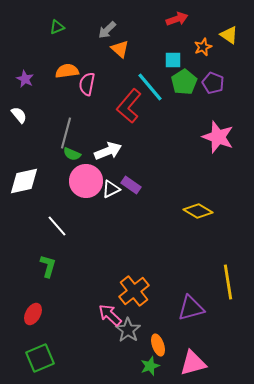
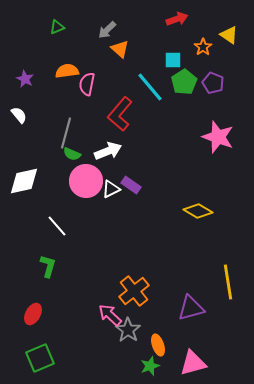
orange star: rotated 12 degrees counterclockwise
red L-shape: moved 9 px left, 8 px down
